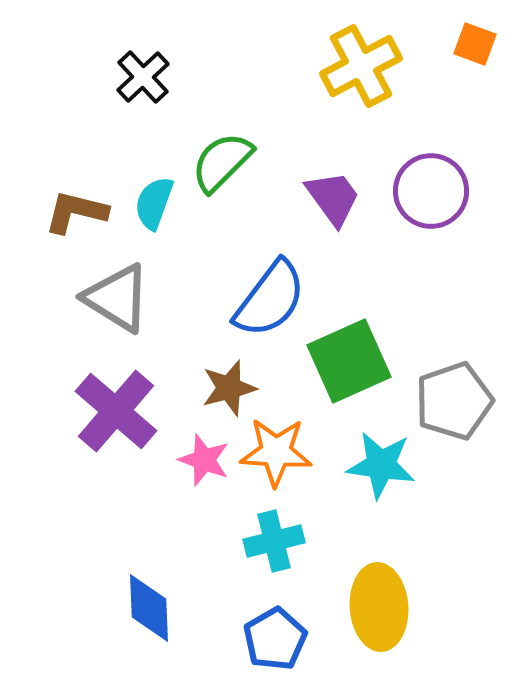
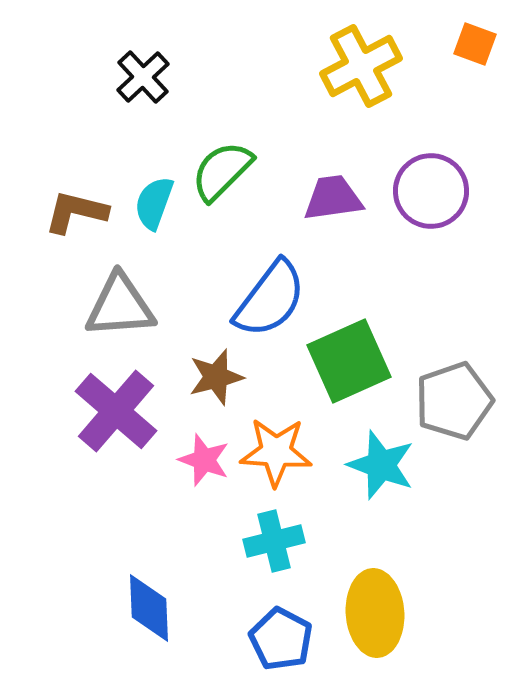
green semicircle: moved 9 px down
purple trapezoid: rotated 62 degrees counterclockwise
gray triangle: moved 3 px right, 8 px down; rotated 36 degrees counterclockwise
brown star: moved 13 px left, 11 px up
cyan star: rotated 12 degrees clockwise
yellow ellipse: moved 4 px left, 6 px down
blue pentagon: moved 6 px right; rotated 14 degrees counterclockwise
